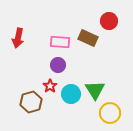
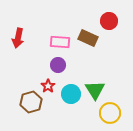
red star: moved 2 px left
